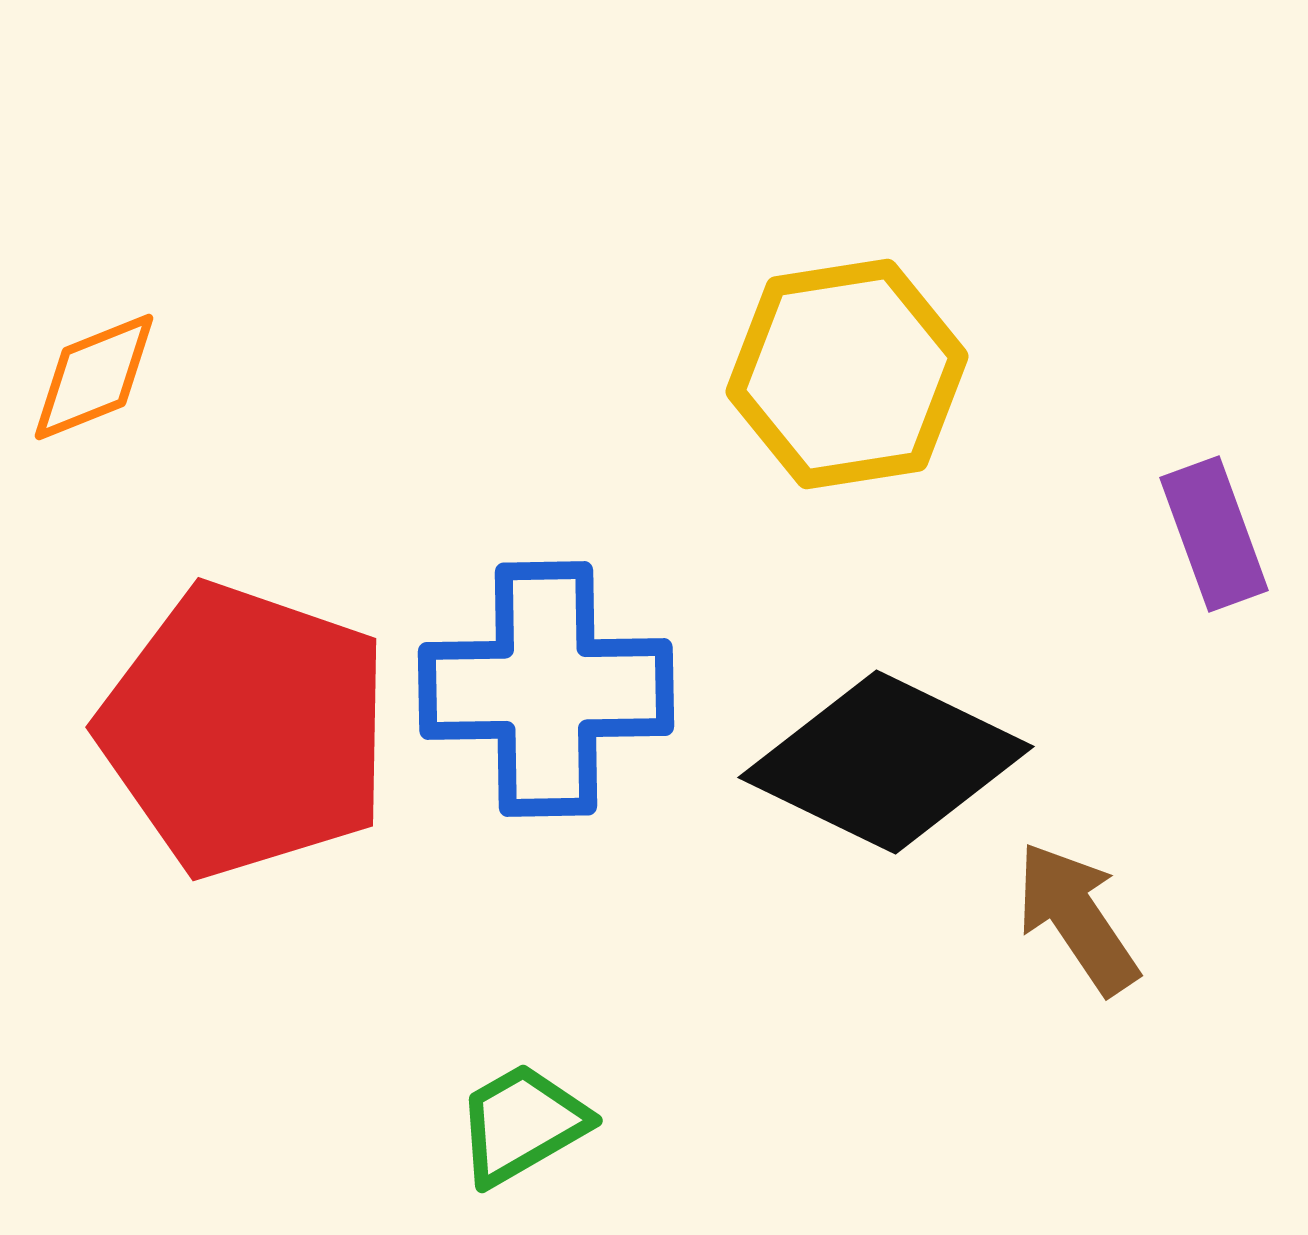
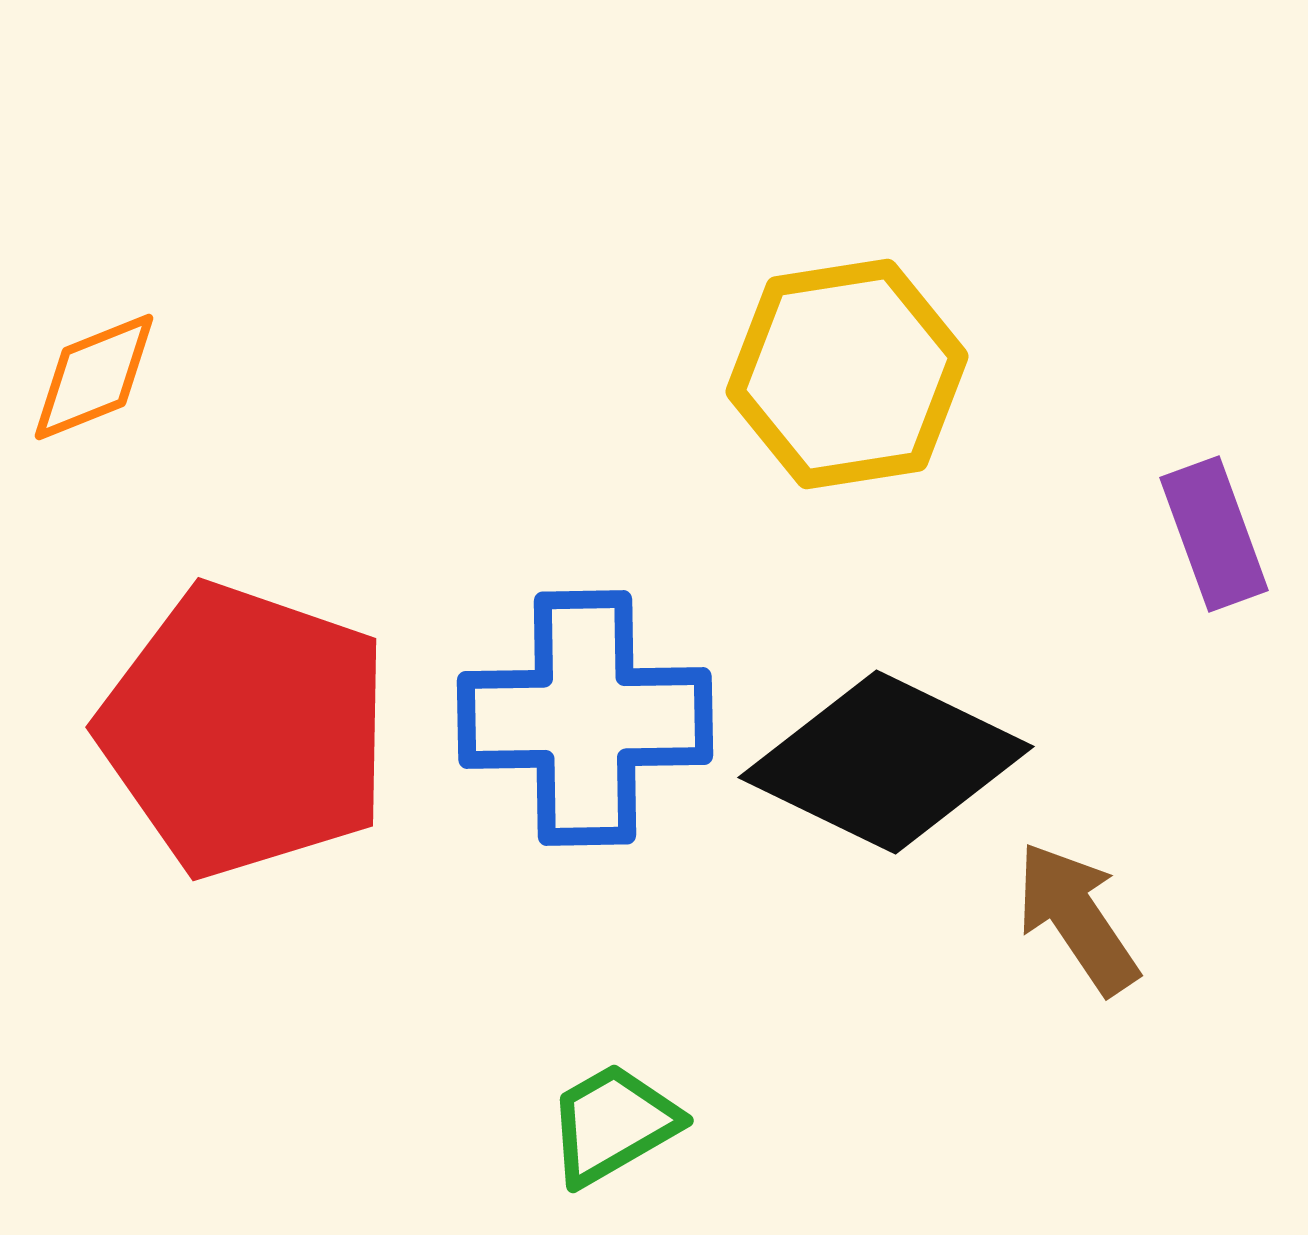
blue cross: moved 39 px right, 29 px down
green trapezoid: moved 91 px right
